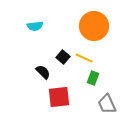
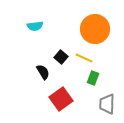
orange circle: moved 1 px right, 3 px down
black square: moved 2 px left
black semicircle: rotated 14 degrees clockwise
red square: moved 2 px right, 2 px down; rotated 30 degrees counterclockwise
gray trapezoid: rotated 25 degrees clockwise
